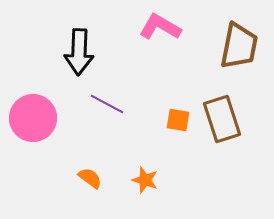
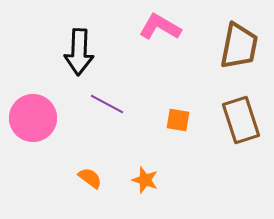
brown rectangle: moved 19 px right, 1 px down
